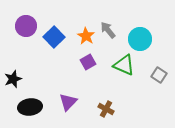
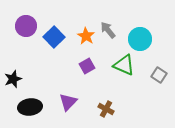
purple square: moved 1 px left, 4 px down
